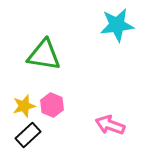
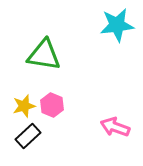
pink arrow: moved 5 px right, 2 px down
black rectangle: moved 1 px down
